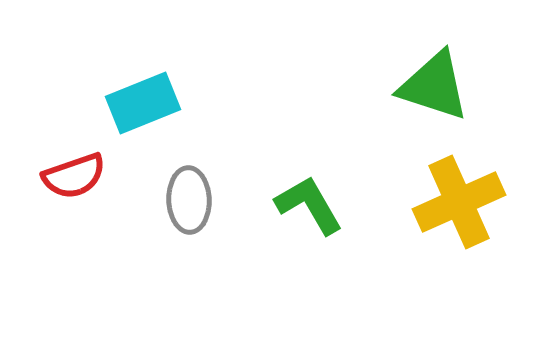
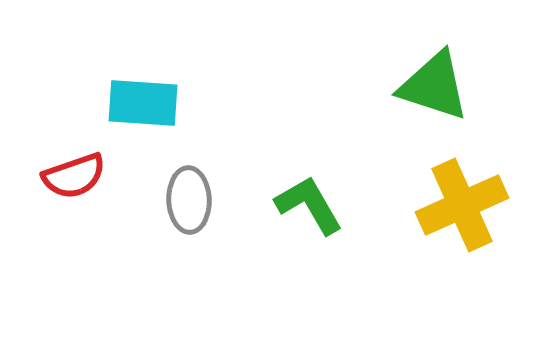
cyan rectangle: rotated 26 degrees clockwise
yellow cross: moved 3 px right, 3 px down
